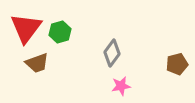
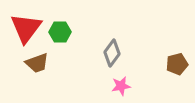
green hexagon: rotated 15 degrees clockwise
